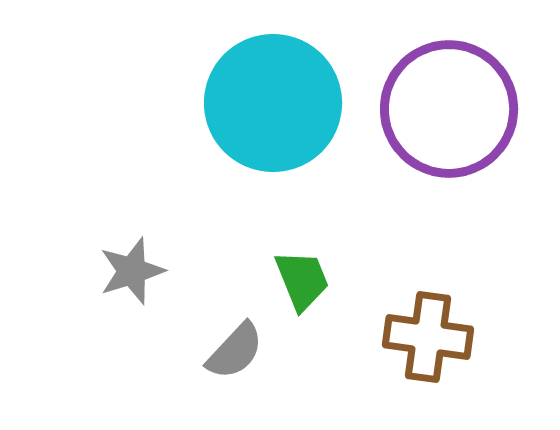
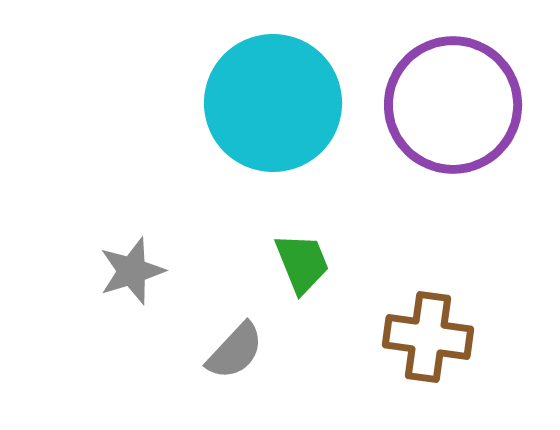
purple circle: moved 4 px right, 4 px up
green trapezoid: moved 17 px up
